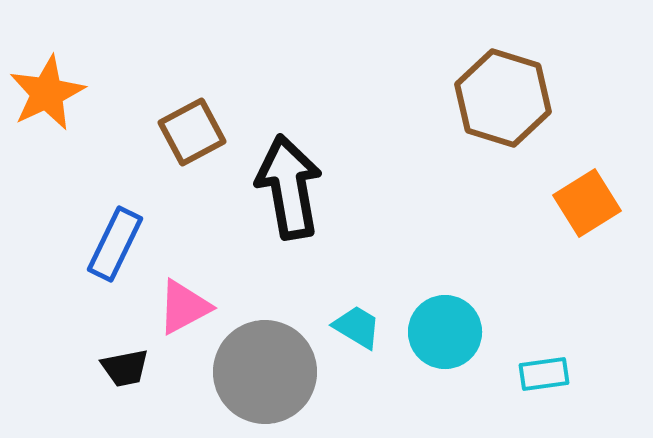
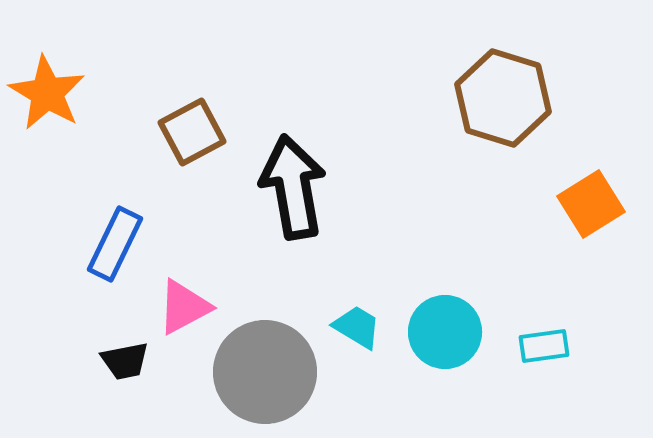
orange star: rotated 16 degrees counterclockwise
black arrow: moved 4 px right
orange square: moved 4 px right, 1 px down
black trapezoid: moved 7 px up
cyan rectangle: moved 28 px up
